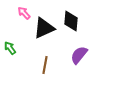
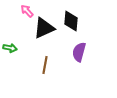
pink arrow: moved 3 px right, 2 px up
green arrow: rotated 136 degrees clockwise
purple semicircle: moved 3 px up; rotated 24 degrees counterclockwise
